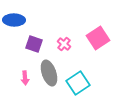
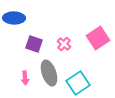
blue ellipse: moved 2 px up
